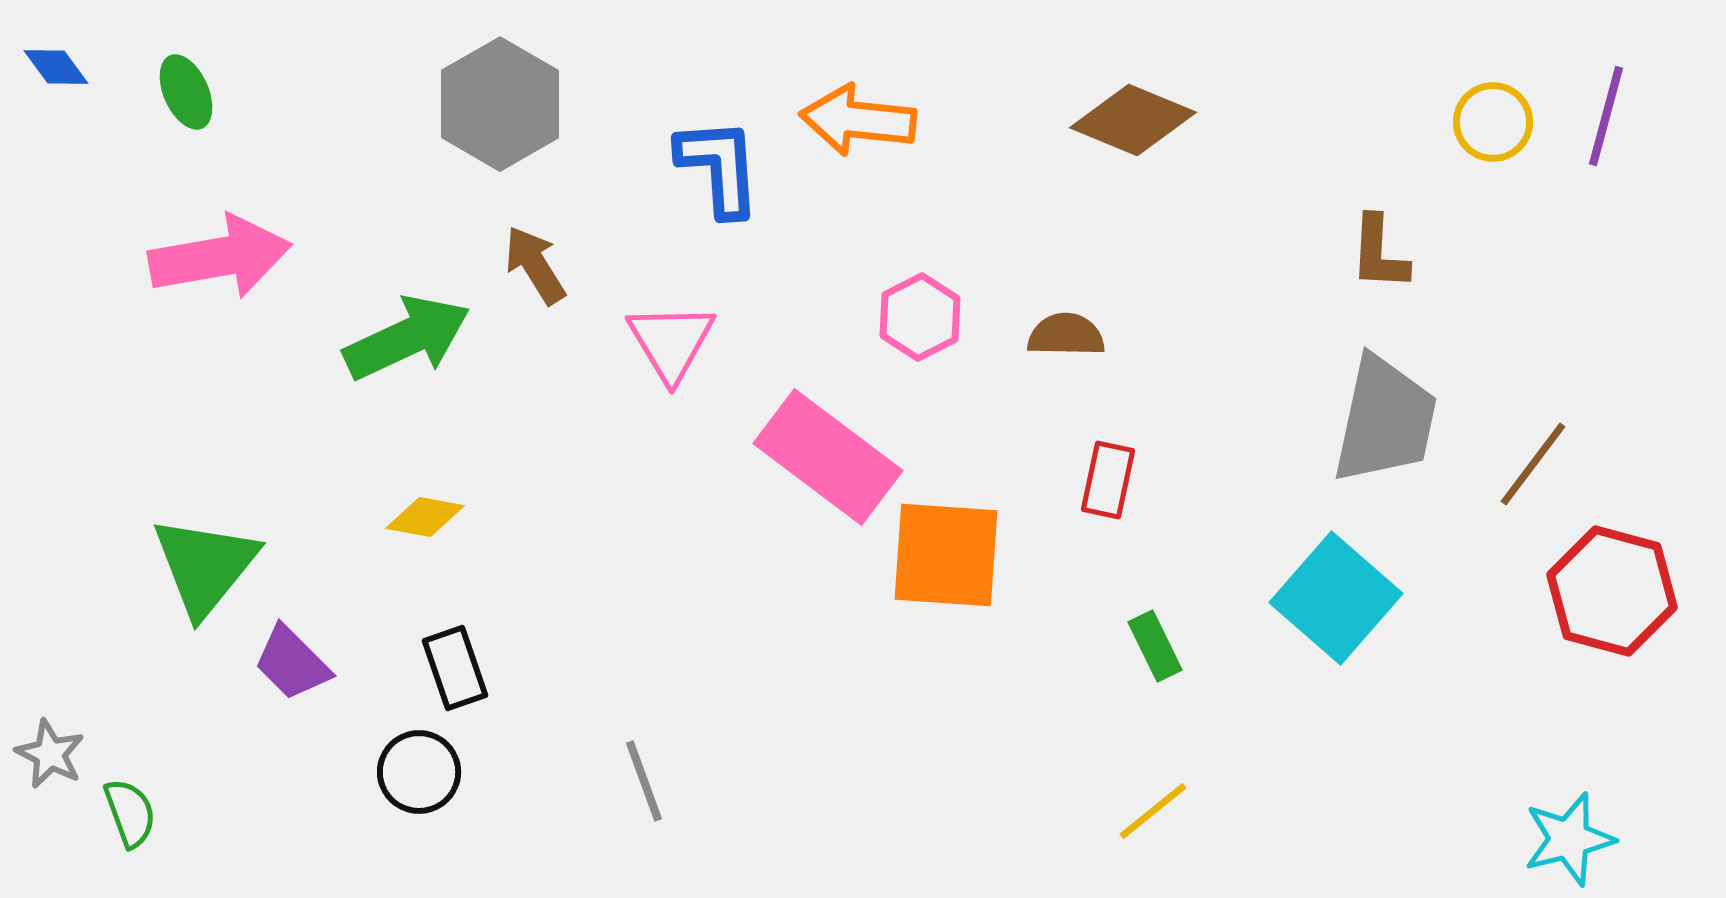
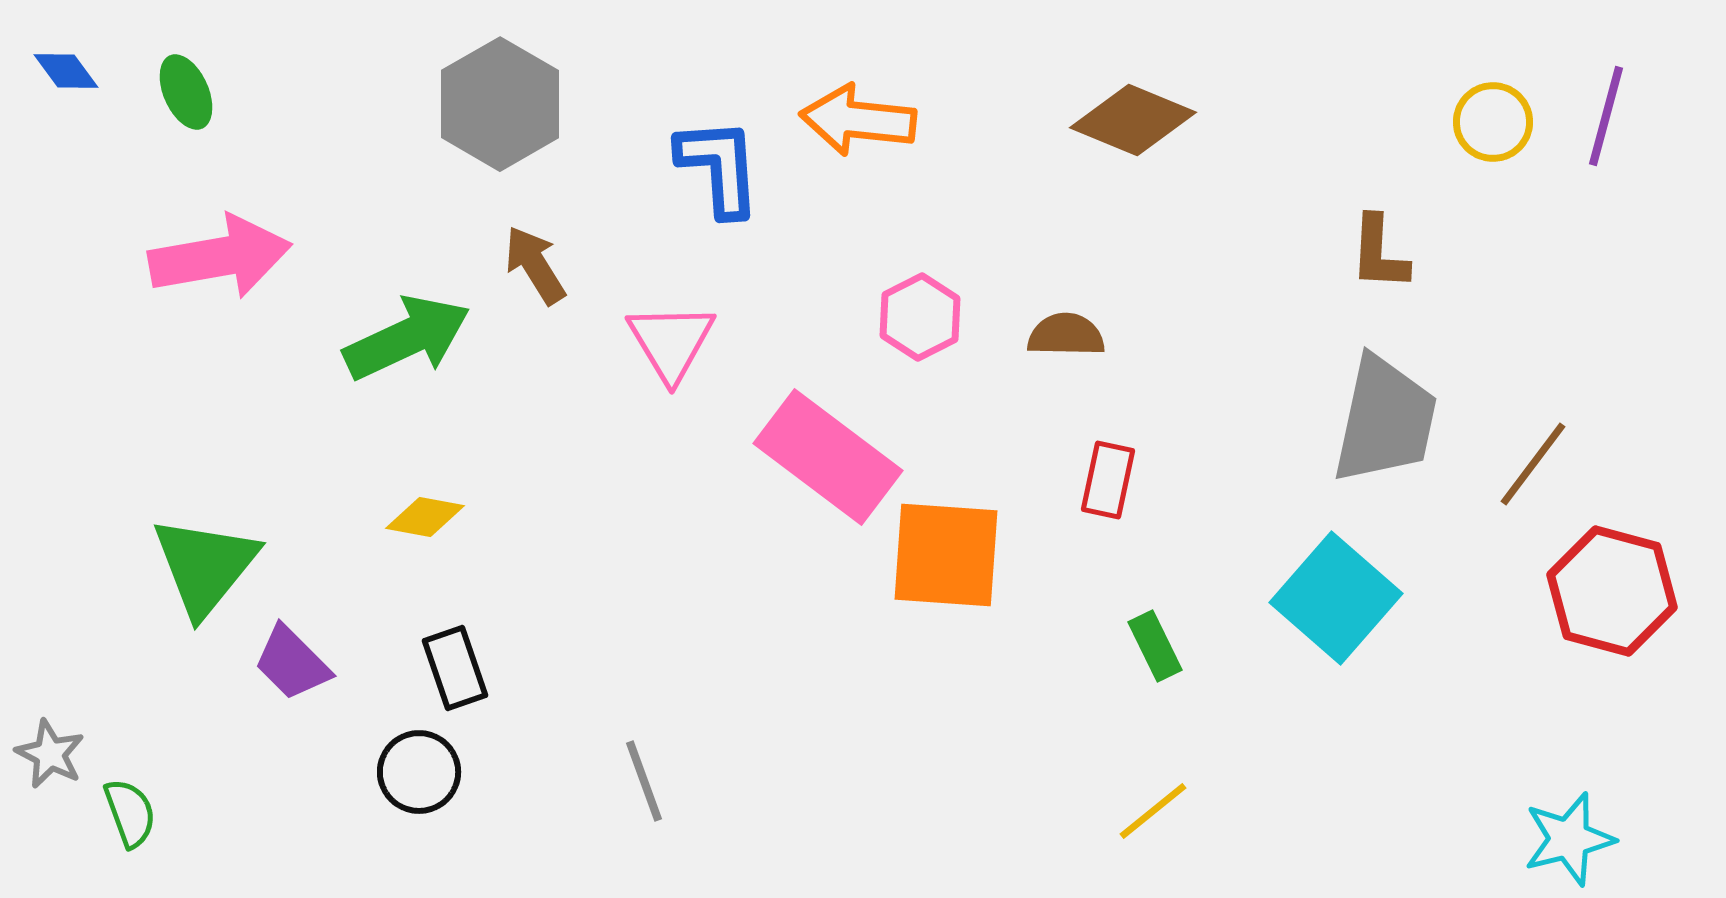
blue diamond: moved 10 px right, 4 px down
